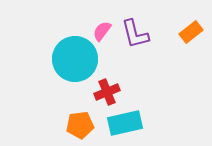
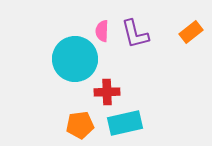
pink semicircle: rotated 35 degrees counterclockwise
red cross: rotated 20 degrees clockwise
